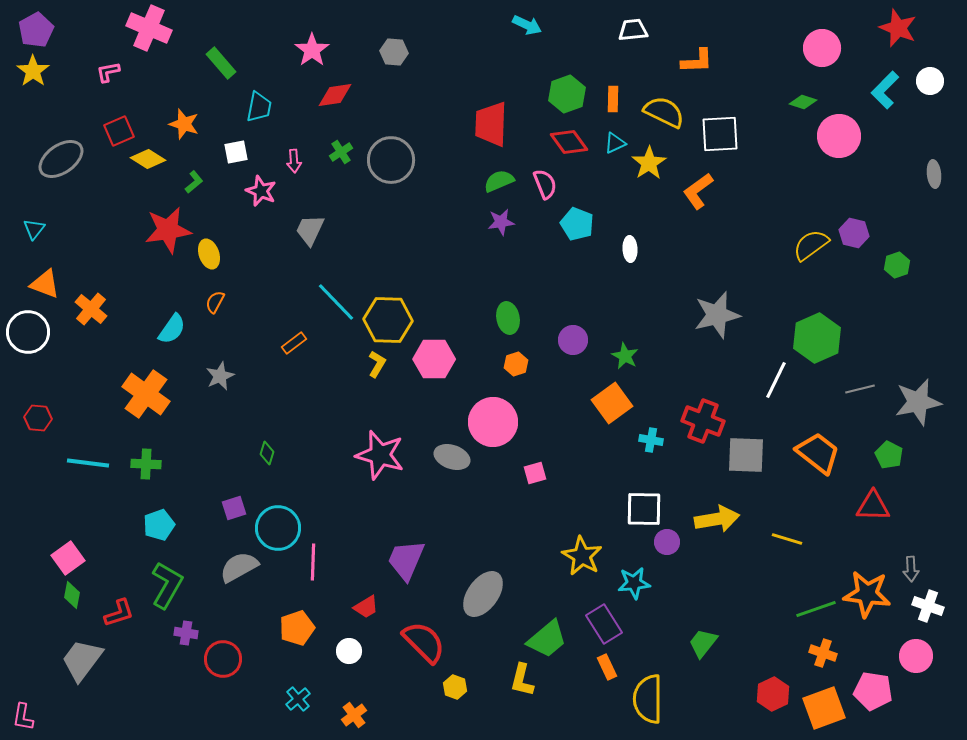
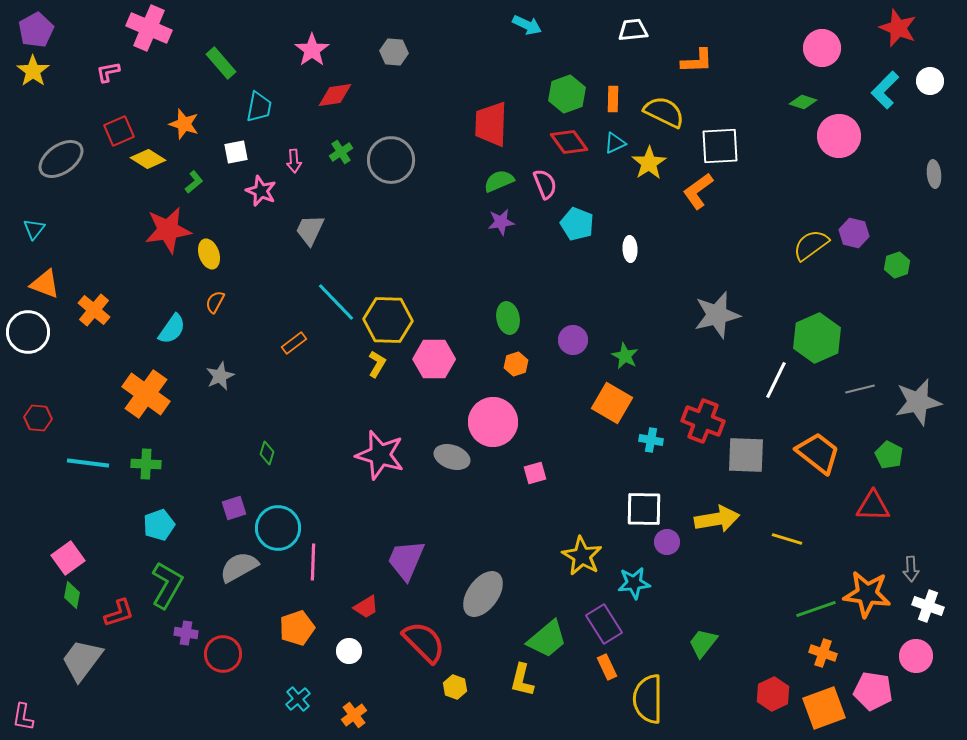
white square at (720, 134): moved 12 px down
orange cross at (91, 309): moved 3 px right, 1 px down
orange square at (612, 403): rotated 24 degrees counterclockwise
red circle at (223, 659): moved 5 px up
